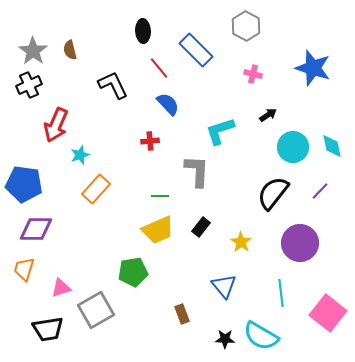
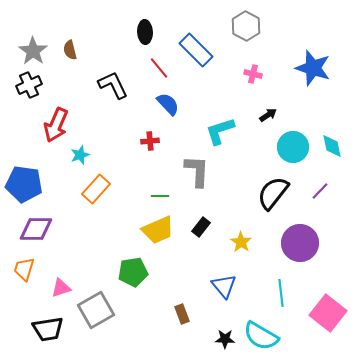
black ellipse: moved 2 px right, 1 px down
